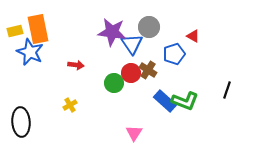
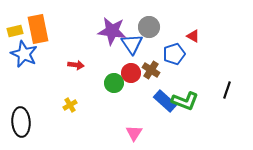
purple star: moved 1 px up
blue star: moved 6 px left, 2 px down
brown cross: moved 3 px right
